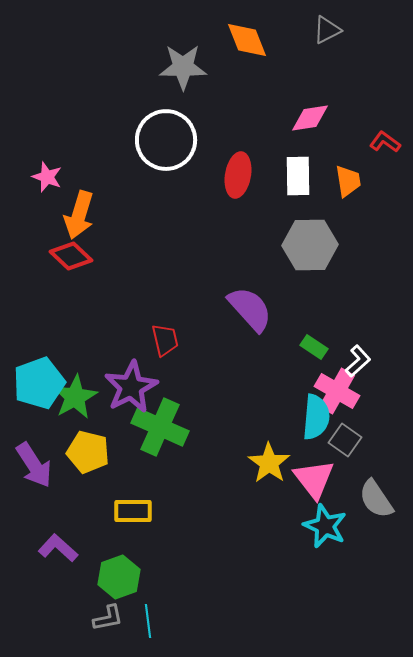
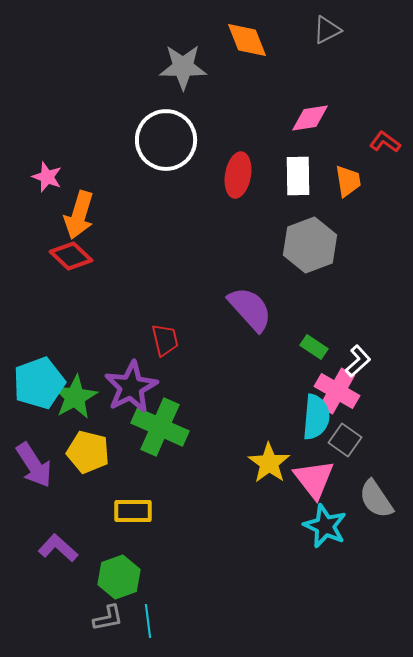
gray hexagon: rotated 20 degrees counterclockwise
